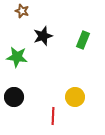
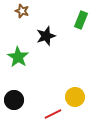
black star: moved 3 px right
green rectangle: moved 2 px left, 20 px up
green star: moved 1 px right; rotated 25 degrees clockwise
black circle: moved 3 px down
red line: moved 2 px up; rotated 60 degrees clockwise
